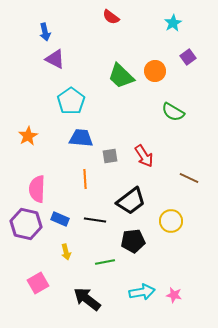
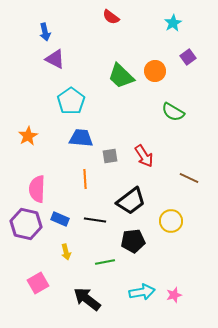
pink star: rotated 28 degrees counterclockwise
